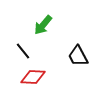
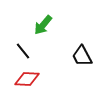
black trapezoid: moved 4 px right
red diamond: moved 6 px left, 2 px down
